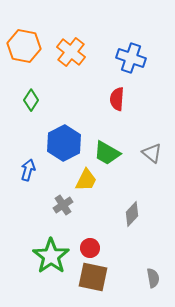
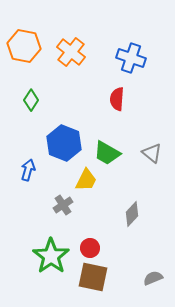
blue hexagon: rotated 12 degrees counterclockwise
gray semicircle: rotated 102 degrees counterclockwise
